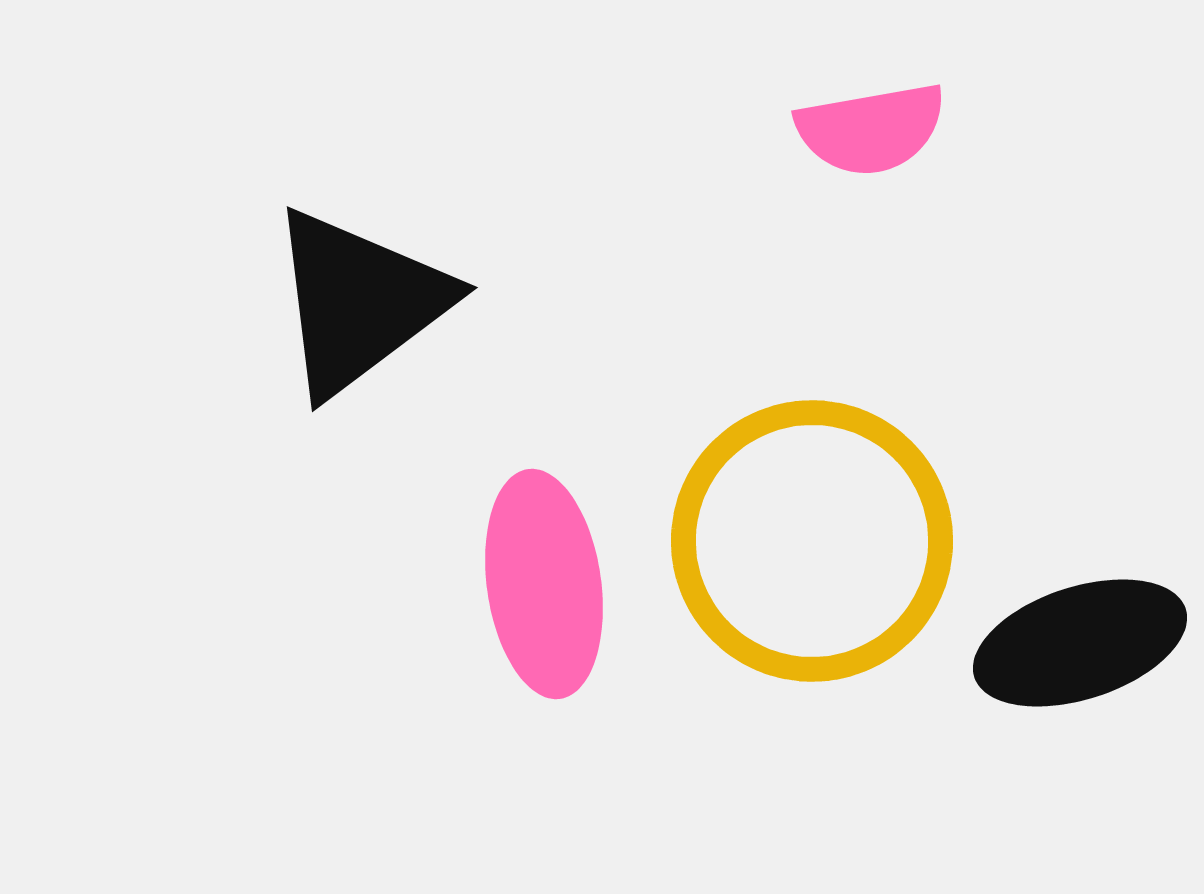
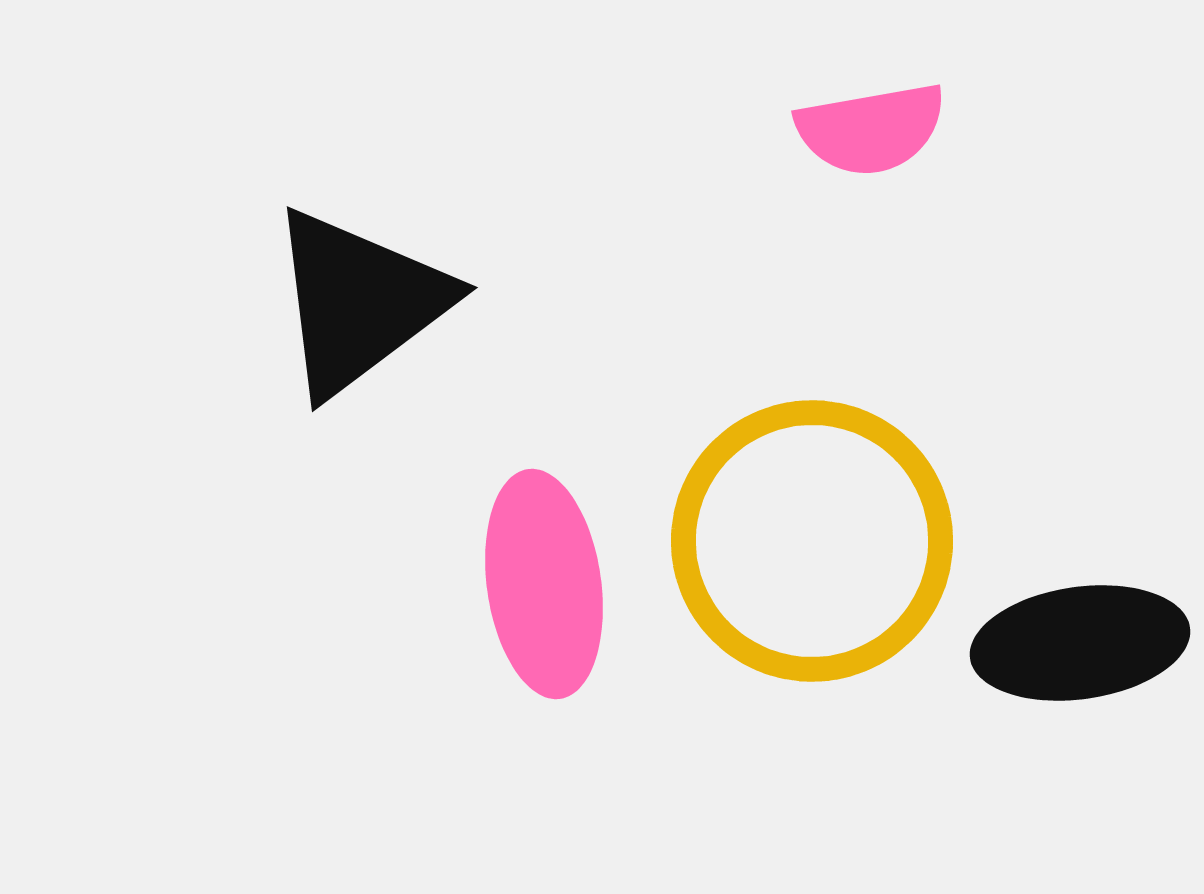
black ellipse: rotated 10 degrees clockwise
